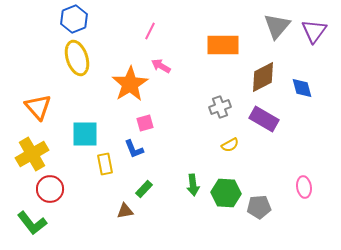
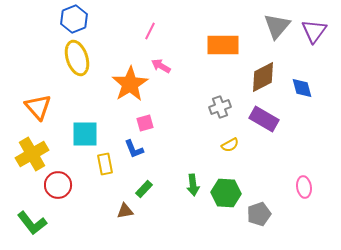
red circle: moved 8 px right, 4 px up
gray pentagon: moved 7 px down; rotated 15 degrees counterclockwise
